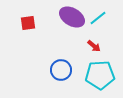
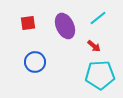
purple ellipse: moved 7 px left, 9 px down; rotated 35 degrees clockwise
blue circle: moved 26 px left, 8 px up
